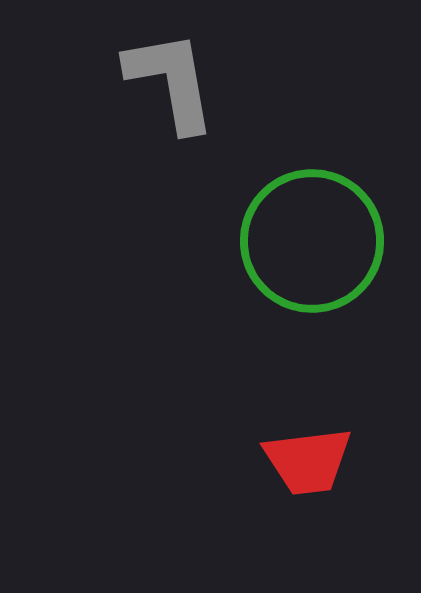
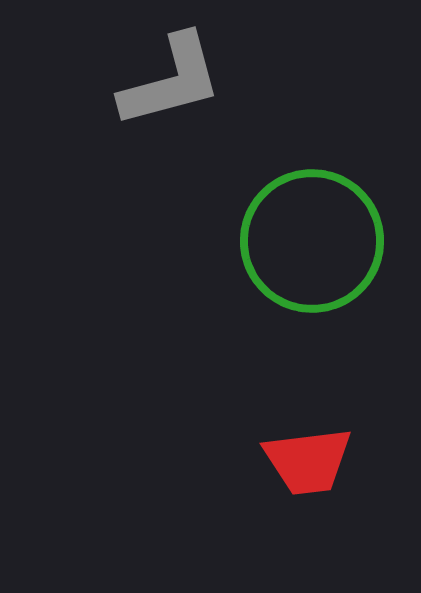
gray L-shape: rotated 85 degrees clockwise
